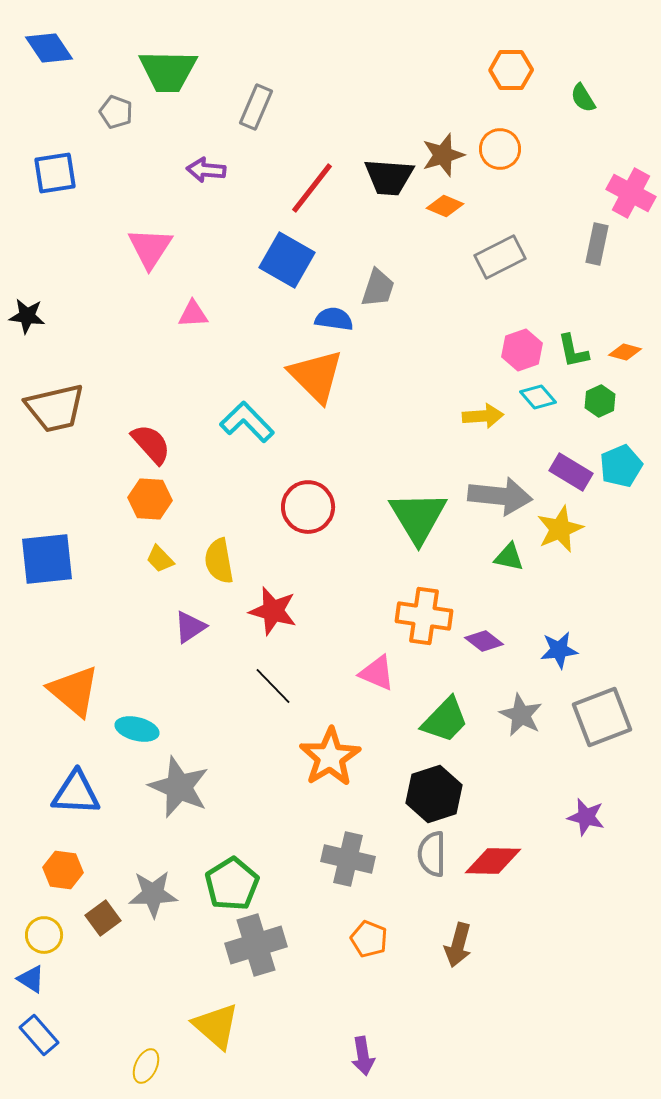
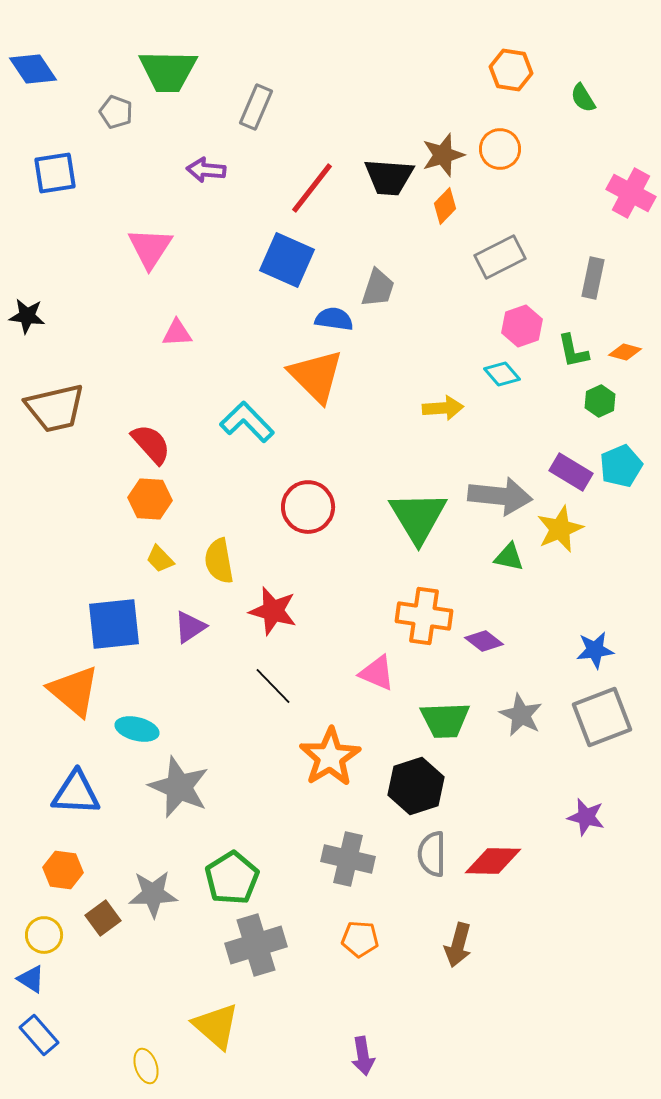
blue diamond at (49, 48): moved 16 px left, 21 px down
orange hexagon at (511, 70): rotated 9 degrees clockwise
orange diamond at (445, 206): rotated 69 degrees counterclockwise
gray rectangle at (597, 244): moved 4 px left, 34 px down
blue square at (287, 260): rotated 6 degrees counterclockwise
pink triangle at (193, 314): moved 16 px left, 19 px down
pink hexagon at (522, 350): moved 24 px up
cyan diamond at (538, 397): moved 36 px left, 23 px up
yellow arrow at (483, 416): moved 40 px left, 8 px up
blue square at (47, 559): moved 67 px right, 65 px down
blue star at (559, 650): moved 36 px right
green trapezoid at (445, 720): rotated 44 degrees clockwise
black hexagon at (434, 794): moved 18 px left, 8 px up
green pentagon at (232, 884): moved 6 px up
orange pentagon at (369, 939): moved 9 px left; rotated 18 degrees counterclockwise
yellow ellipse at (146, 1066): rotated 44 degrees counterclockwise
